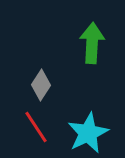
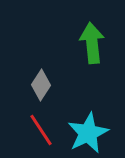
green arrow: rotated 9 degrees counterclockwise
red line: moved 5 px right, 3 px down
